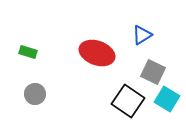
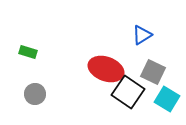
red ellipse: moved 9 px right, 16 px down
black square: moved 9 px up
